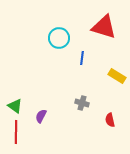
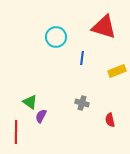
cyan circle: moved 3 px left, 1 px up
yellow rectangle: moved 5 px up; rotated 54 degrees counterclockwise
green triangle: moved 15 px right, 4 px up
